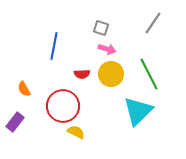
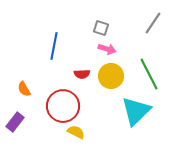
yellow circle: moved 2 px down
cyan triangle: moved 2 px left
